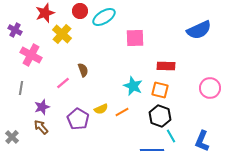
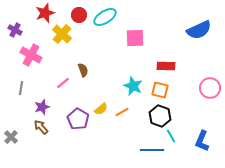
red circle: moved 1 px left, 4 px down
cyan ellipse: moved 1 px right
yellow semicircle: rotated 16 degrees counterclockwise
gray cross: moved 1 px left
